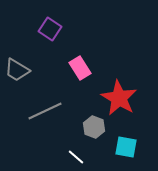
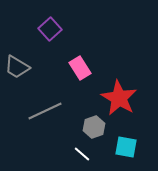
purple square: rotated 15 degrees clockwise
gray trapezoid: moved 3 px up
gray hexagon: rotated 20 degrees clockwise
white line: moved 6 px right, 3 px up
